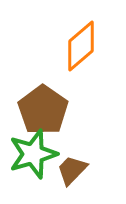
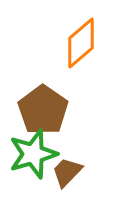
orange diamond: moved 3 px up
brown trapezoid: moved 5 px left, 2 px down
